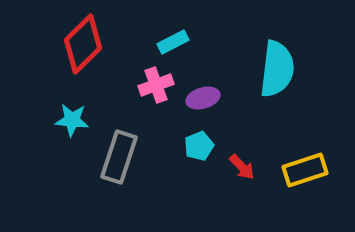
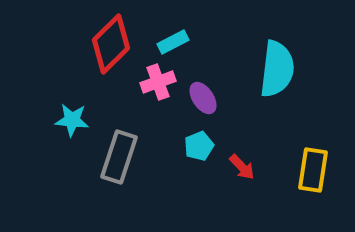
red diamond: moved 28 px right
pink cross: moved 2 px right, 3 px up
purple ellipse: rotated 72 degrees clockwise
yellow rectangle: moved 8 px right; rotated 63 degrees counterclockwise
